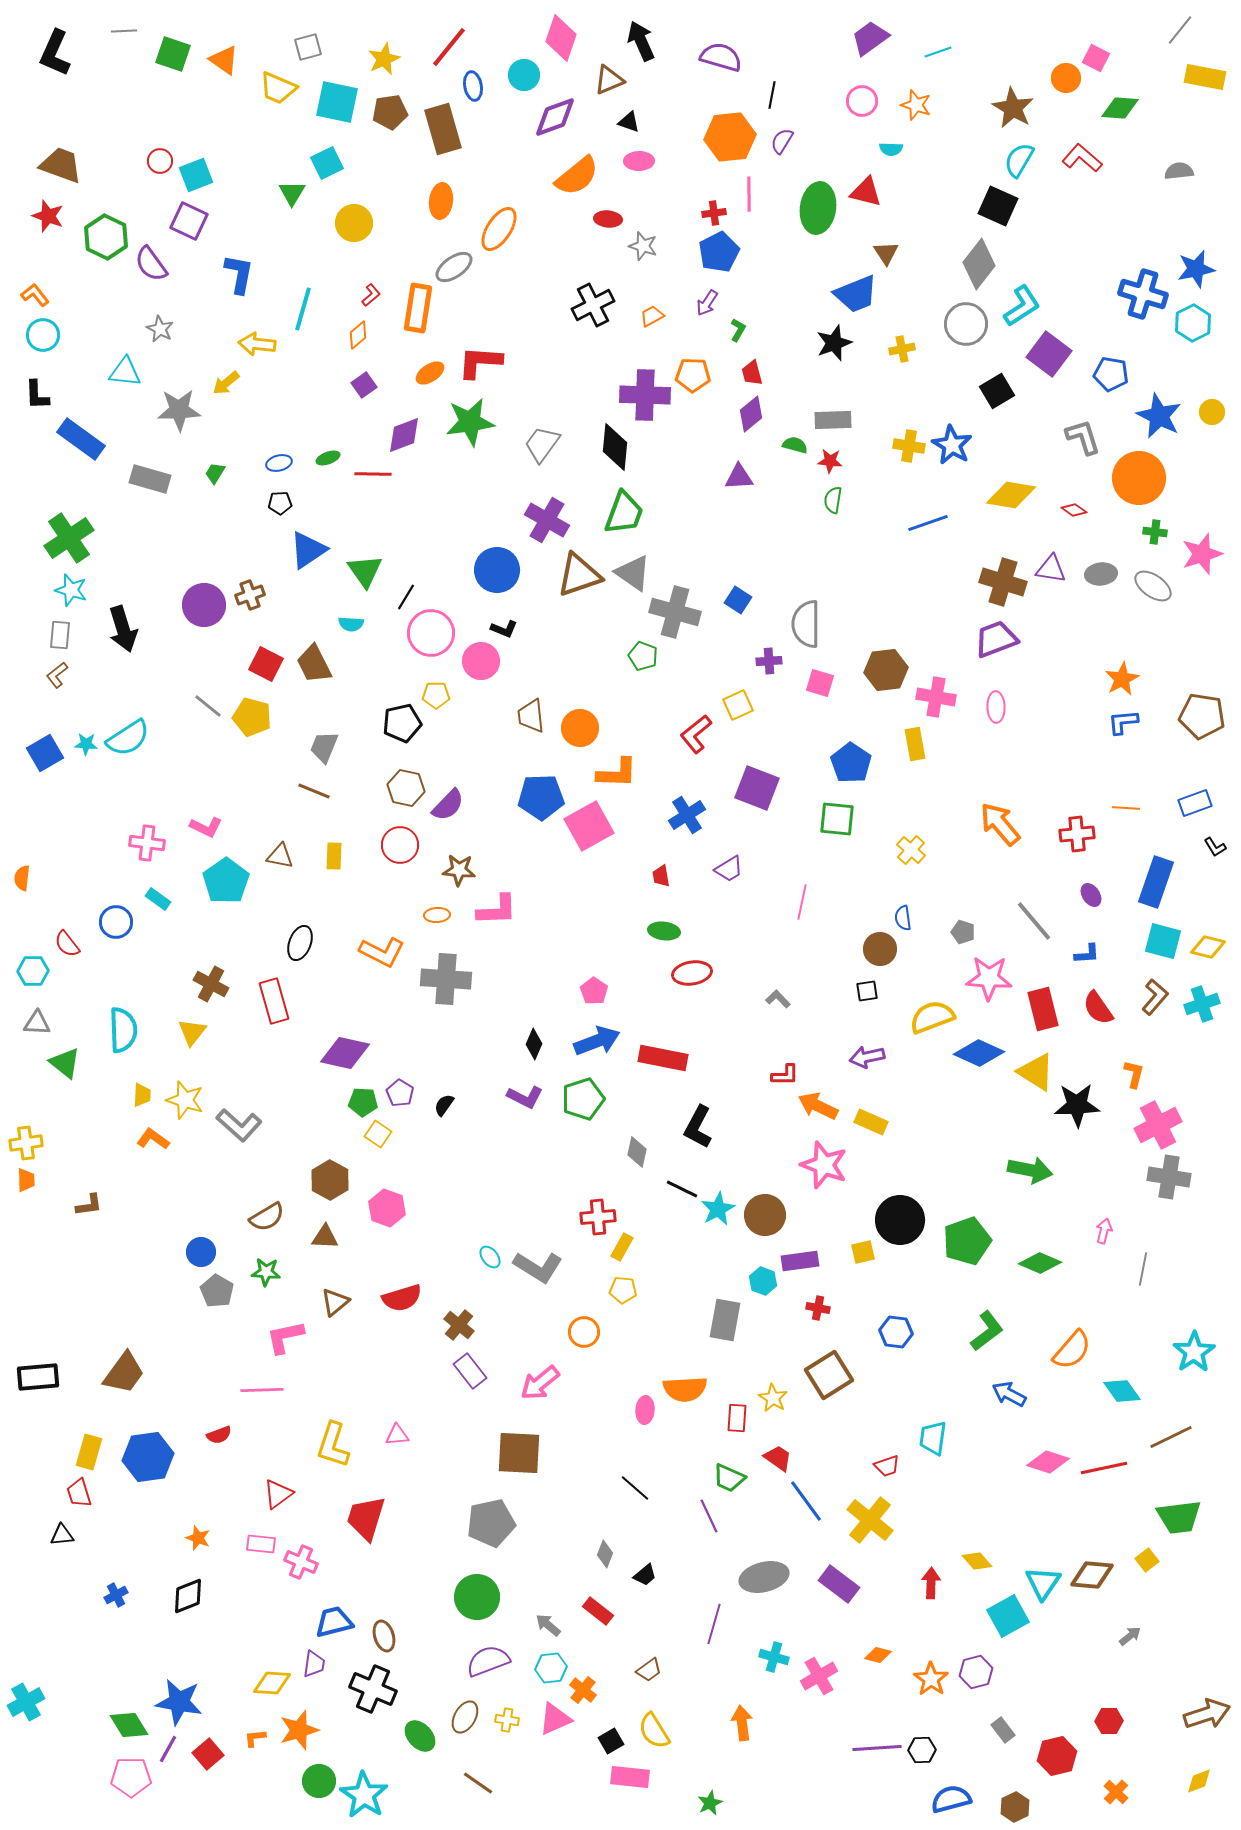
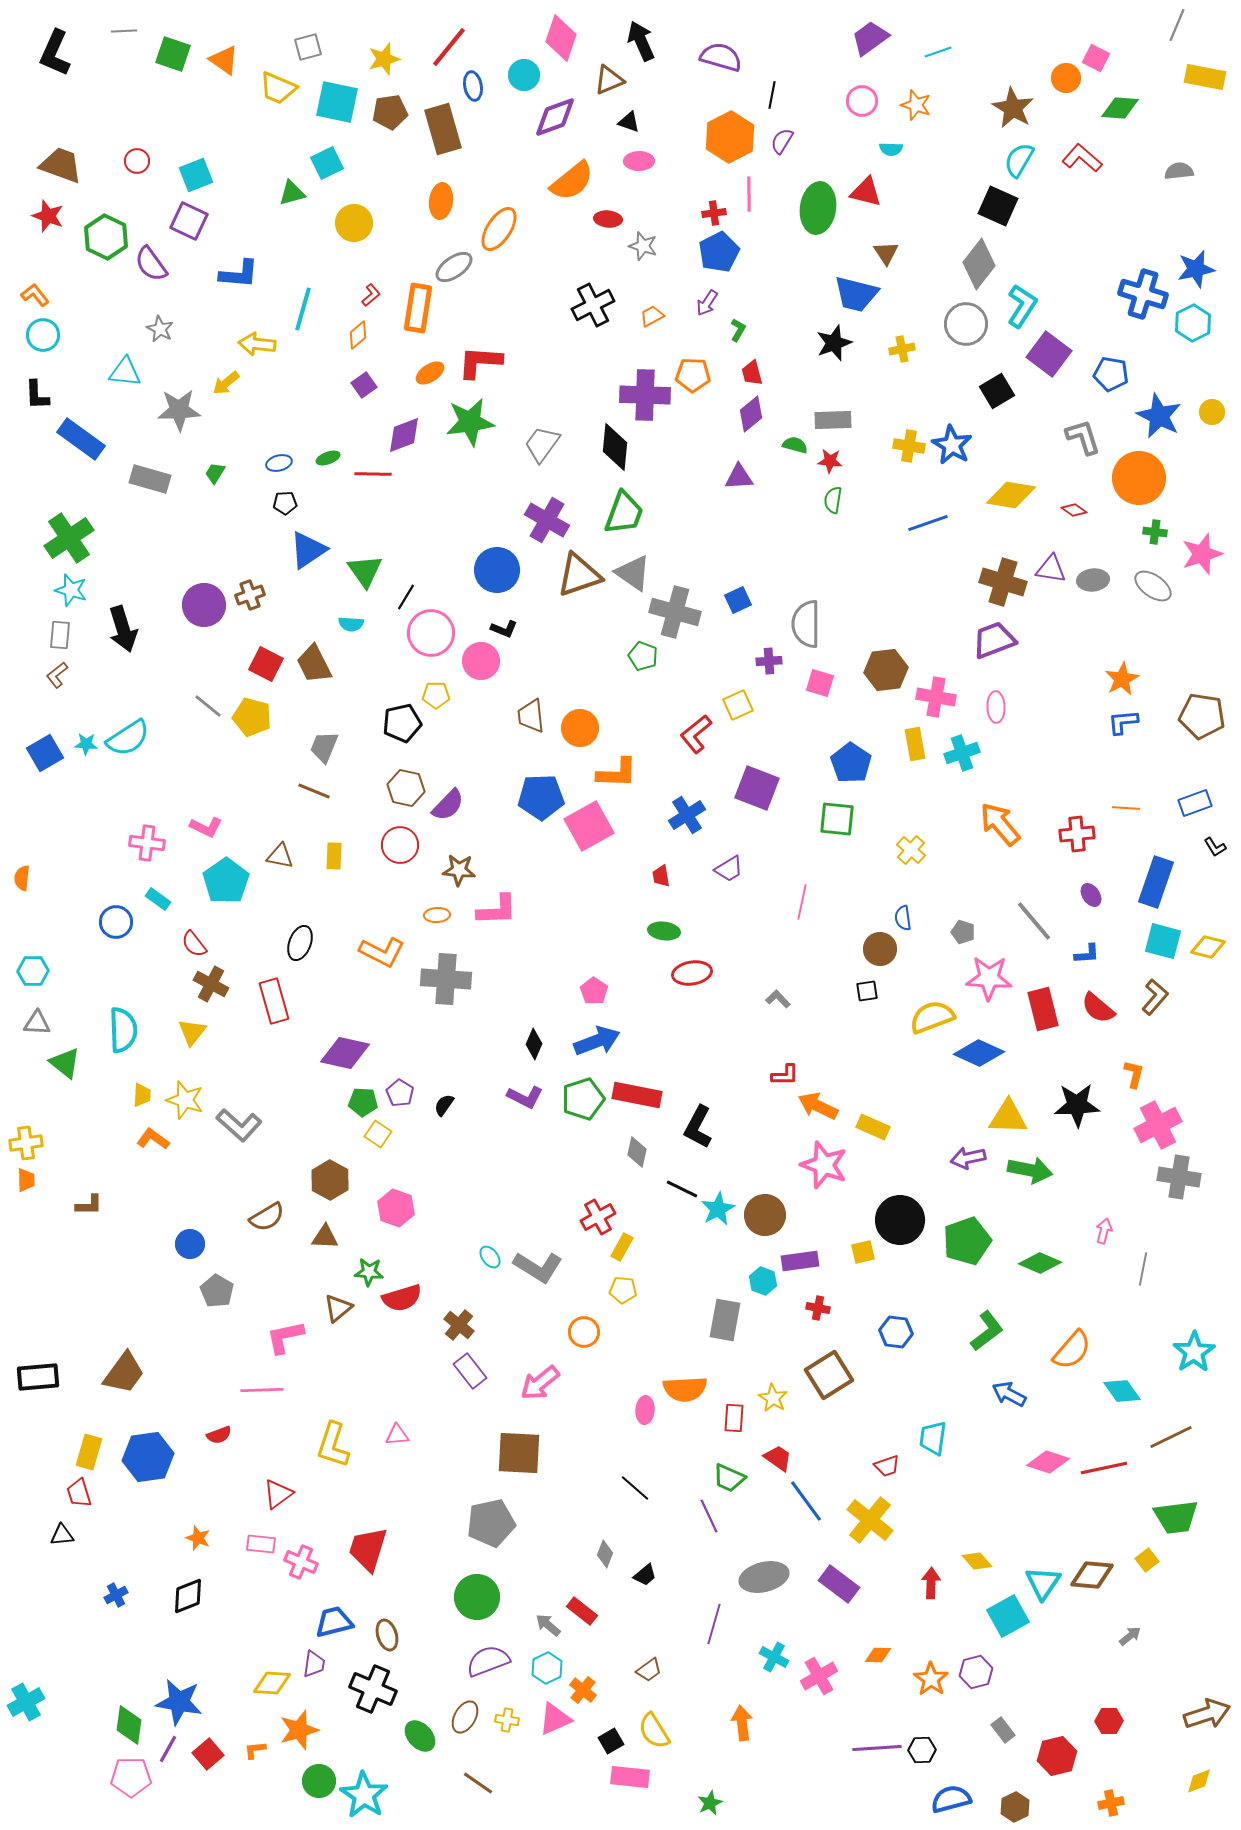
gray line at (1180, 30): moved 3 px left, 5 px up; rotated 16 degrees counterclockwise
yellow star at (384, 59): rotated 8 degrees clockwise
orange hexagon at (730, 137): rotated 21 degrees counterclockwise
red circle at (160, 161): moved 23 px left
orange semicircle at (577, 176): moved 5 px left, 5 px down
green triangle at (292, 193): rotated 44 degrees clockwise
blue L-shape at (239, 274): rotated 84 degrees clockwise
blue trapezoid at (856, 294): rotated 36 degrees clockwise
cyan L-shape at (1022, 306): rotated 24 degrees counterclockwise
black pentagon at (280, 503): moved 5 px right
gray ellipse at (1101, 574): moved 8 px left, 6 px down
blue square at (738, 600): rotated 32 degrees clockwise
purple trapezoid at (996, 639): moved 2 px left, 1 px down
red semicircle at (67, 944): moved 127 px right
cyan cross at (1202, 1004): moved 240 px left, 251 px up
red semicircle at (1098, 1008): rotated 15 degrees counterclockwise
purple arrow at (867, 1057): moved 101 px right, 101 px down
red rectangle at (663, 1058): moved 26 px left, 37 px down
yellow triangle at (1036, 1072): moved 28 px left, 45 px down; rotated 30 degrees counterclockwise
yellow rectangle at (871, 1122): moved 2 px right, 5 px down
gray cross at (1169, 1177): moved 10 px right
brown L-shape at (89, 1205): rotated 8 degrees clockwise
pink hexagon at (387, 1208): moved 9 px right
red cross at (598, 1217): rotated 24 degrees counterclockwise
blue circle at (201, 1252): moved 11 px left, 8 px up
green star at (266, 1272): moved 103 px right
brown triangle at (335, 1302): moved 3 px right, 6 px down
red rectangle at (737, 1418): moved 3 px left
green trapezoid at (1179, 1517): moved 3 px left
red trapezoid at (366, 1518): moved 2 px right, 31 px down
red rectangle at (598, 1611): moved 16 px left
brown ellipse at (384, 1636): moved 3 px right, 1 px up
orange diamond at (878, 1655): rotated 12 degrees counterclockwise
cyan cross at (774, 1657): rotated 12 degrees clockwise
cyan hexagon at (551, 1668): moved 4 px left; rotated 20 degrees counterclockwise
green diamond at (129, 1725): rotated 39 degrees clockwise
orange L-shape at (255, 1738): moved 12 px down
orange cross at (1116, 1792): moved 5 px left, 11 px down; rotated 35 degrees clockwise
